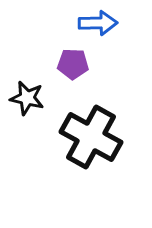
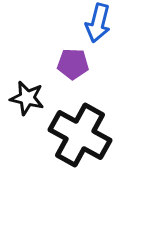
blue arrow: rotated 105 degrees clockwise
black cross: moved 11 px left, 2 px up
